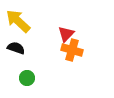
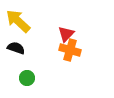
orange cross: moved 2 px left
